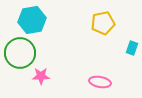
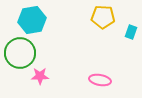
yellow pentagon: moved 6 px up; rotated 15 degrees clockwise
cyan rectangle: moved 1 px left, 16 px up
pink star: moved 1 px left
pink ellipse: moved 2 px up
